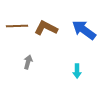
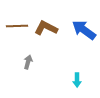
cyan arrow: moved 9 px down
